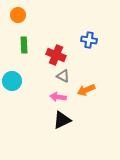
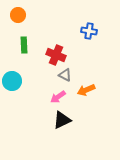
blue cross: moved 9 px up
gray triangle: moved 2 px right, 1 px up
pink arrow: rotated 42 degrees counterclockwise
